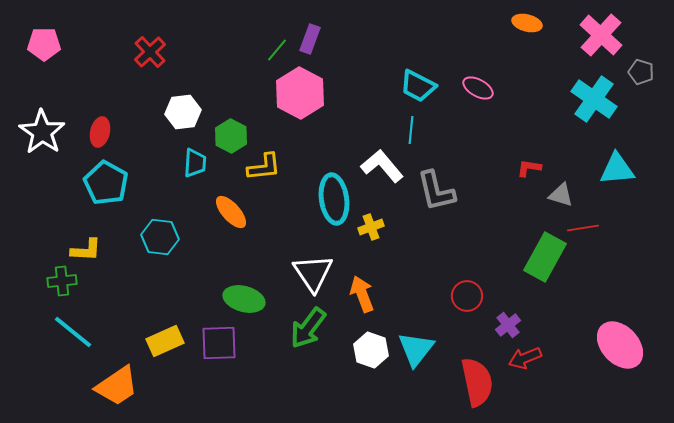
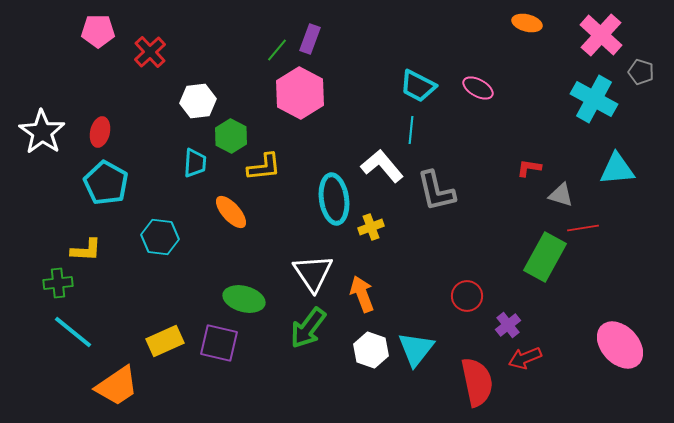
pink pentagon at (44, 44): moved 54 px right, 13 px up
cyan cross at (594, 99): rotated 6 degrees counterclockwise
white hexagon at (183, 112): moved 15 px right, 11 px up
green cross at (62, 281): moved 4 px left, 2 px down
purple square at (219, 343): rotated 15 degrees clockwise
